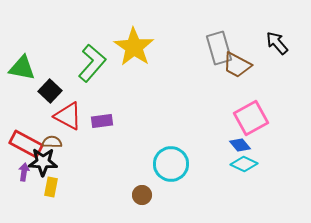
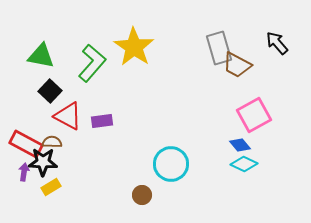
green triangle: moved 19 px right, 12 px up
pink square: moved 3 px right, 3 px up
yellow rectangle: rotated 48 degrees clockwise
